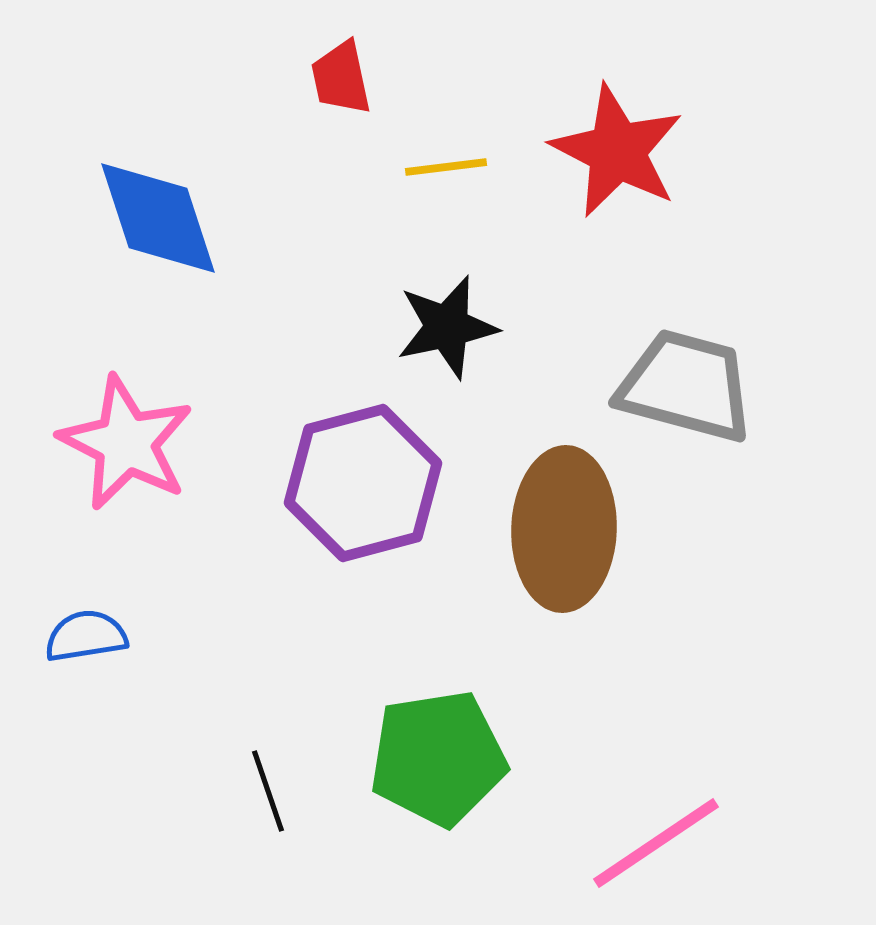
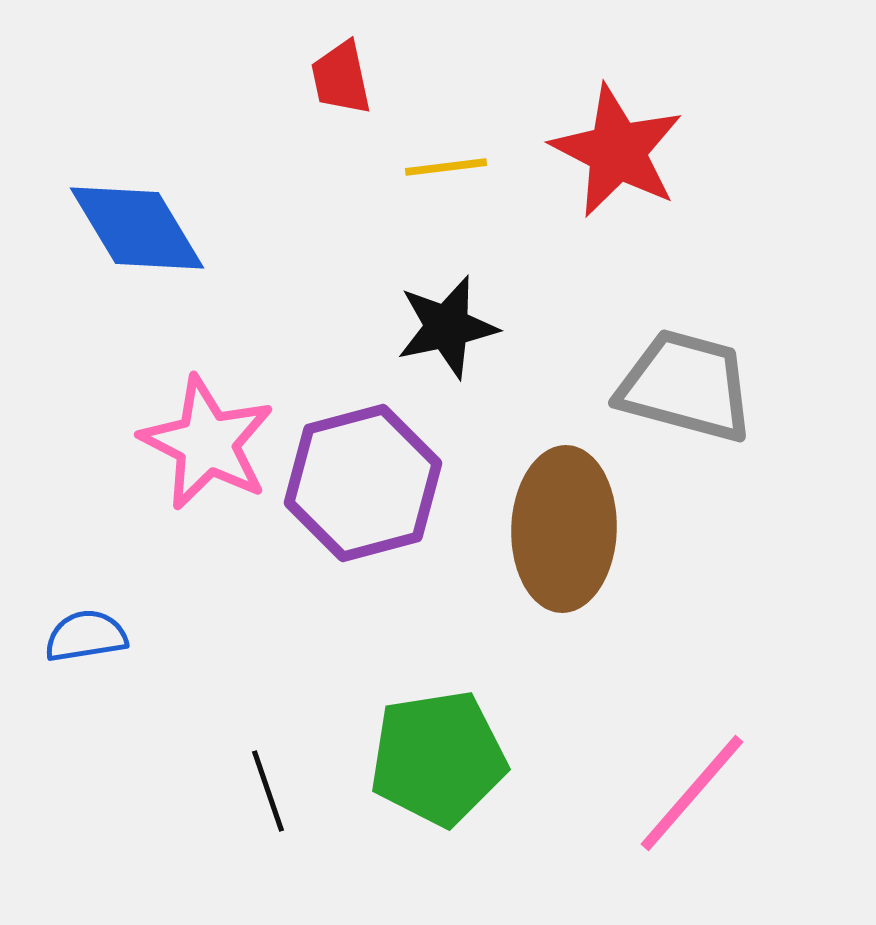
blue diamond: moved 21 px left, 10 px down; rotated 13 degrees counterclockwise
pink star: moved 81 px right
pink line: moved 36 px right, 50 px up; rotated 15 degrees counterclockwise
